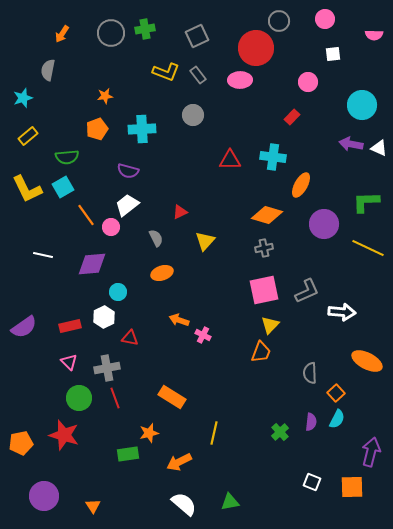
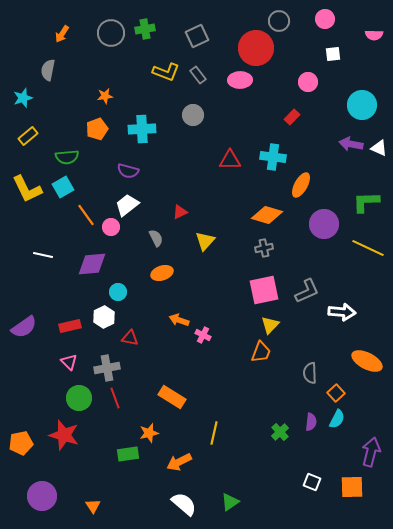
purple circle at (44, 496): moved 2 px left
green triangle at (230, 502): rotated 24 degrees counterclockwise
